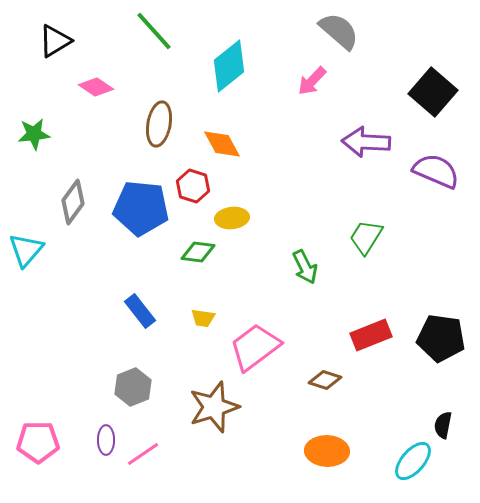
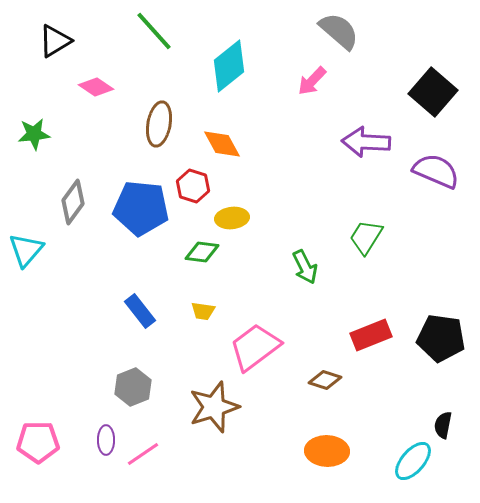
green diamond: moved 4 px right
yellow trapezoid: moved 7 px up
